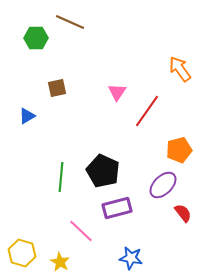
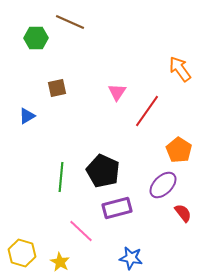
orange pentagon: rotated 25 degrees counterclockwise
